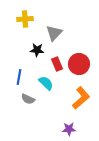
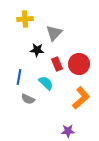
purple star: moved 1 px left, 2 px down
